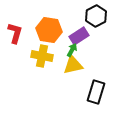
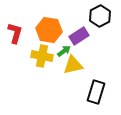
black hexagon: moved 4 px right
green arrow: moved 8 px left, 1 px down; rotated 24 degrees clockwise
